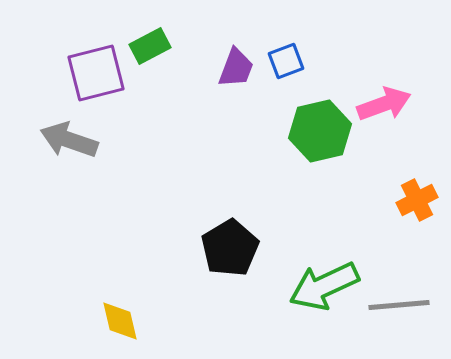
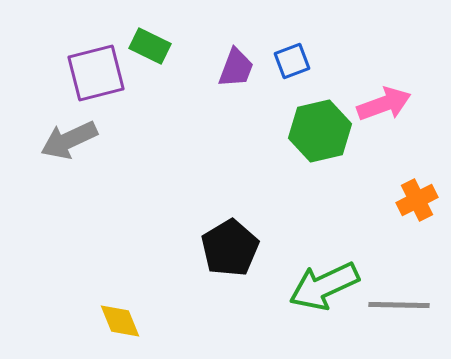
green rectangle: rotated 54 degrees clockwise
blue square: moved 6 px right
gray arrow: rotated 44 degrees counterclockwise
gray line: rotated 6 degrees clockwise
yellow diamond: rotated 9 degrees counterclockwise
